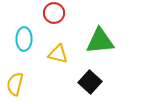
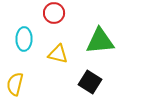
black square: rotated 10 degrees counterclockwise
